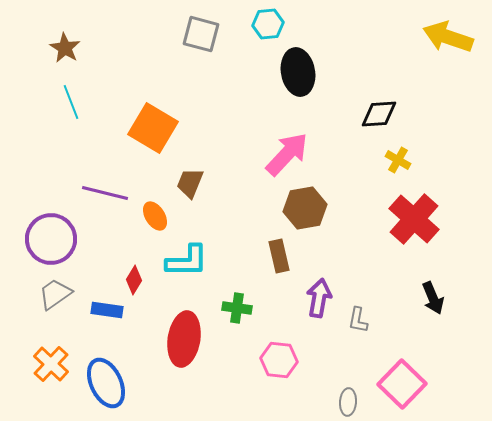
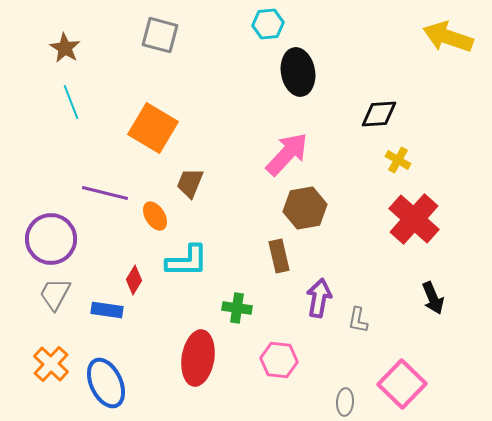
gray square: moved 41 px left, 1 px down
gray trapezoid: rotated 27 degrees counterclockwise
red ellipse: moved 14 px right, 19 px down
gray ellipse: moved 3 px left
